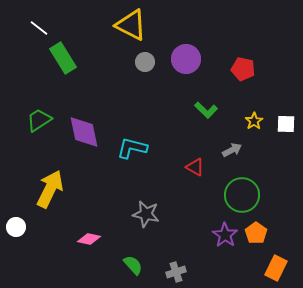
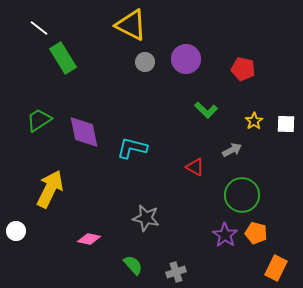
gray star: moved 4 px down
white circle: moved 4 px down
orange pentagon: rotated 20 degrees counterclockwise
